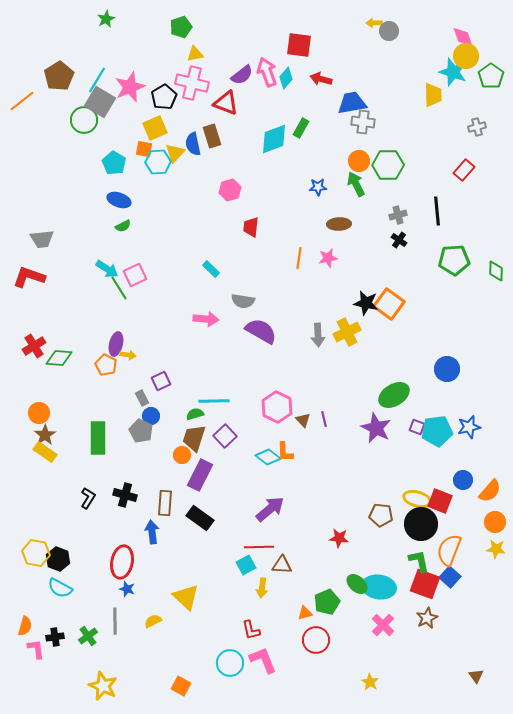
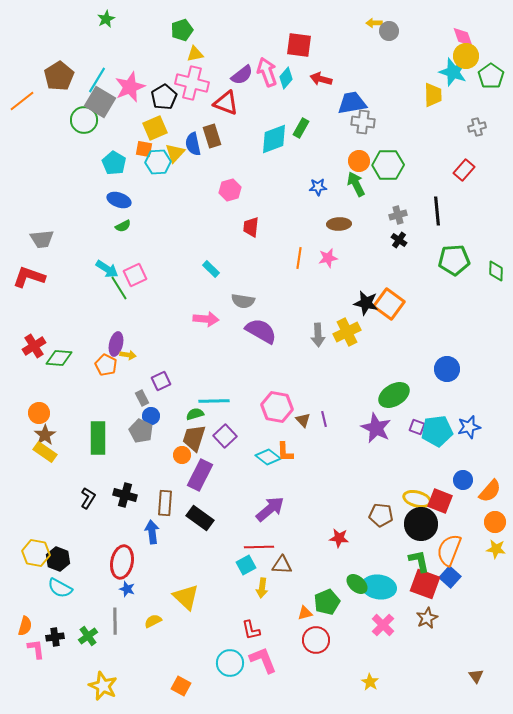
green pentagon at (181, 27): moved 1 px right, 3 px down
pink hexagon at (277, 407): rotated 16 degrees counterclockwise
